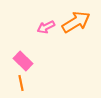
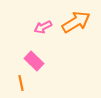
pink arrow: moved 3 px left
pink rectangle: moved 11 px right
